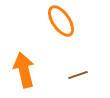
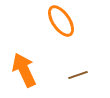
orange arrow: rotated 12 degrees counterclockwise
